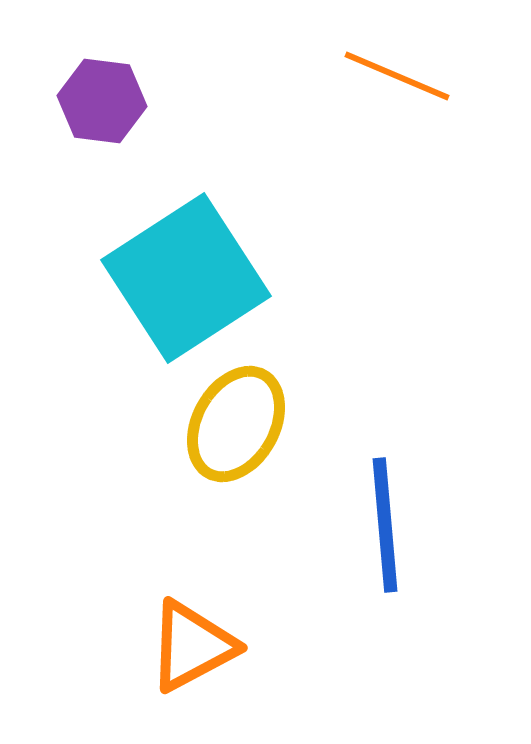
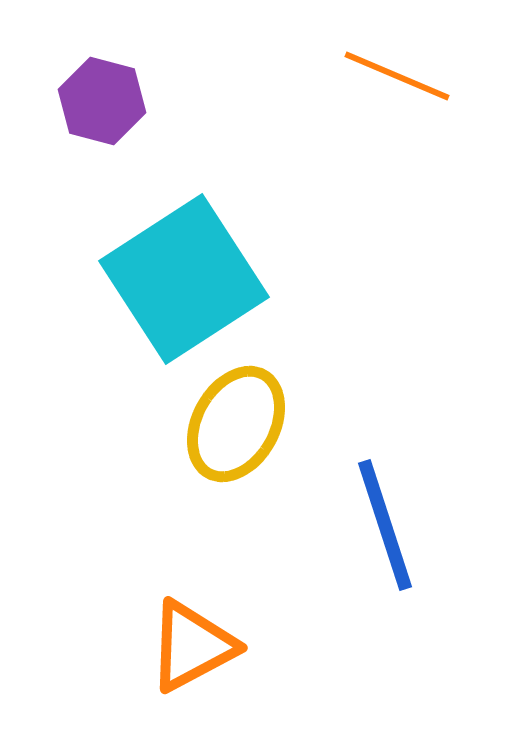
purple hexagon: rotated 8 degrees clockwise
cyan square: moved 2 px left, 1 px down
blue line: rotated 13 degrees counterclockwise
